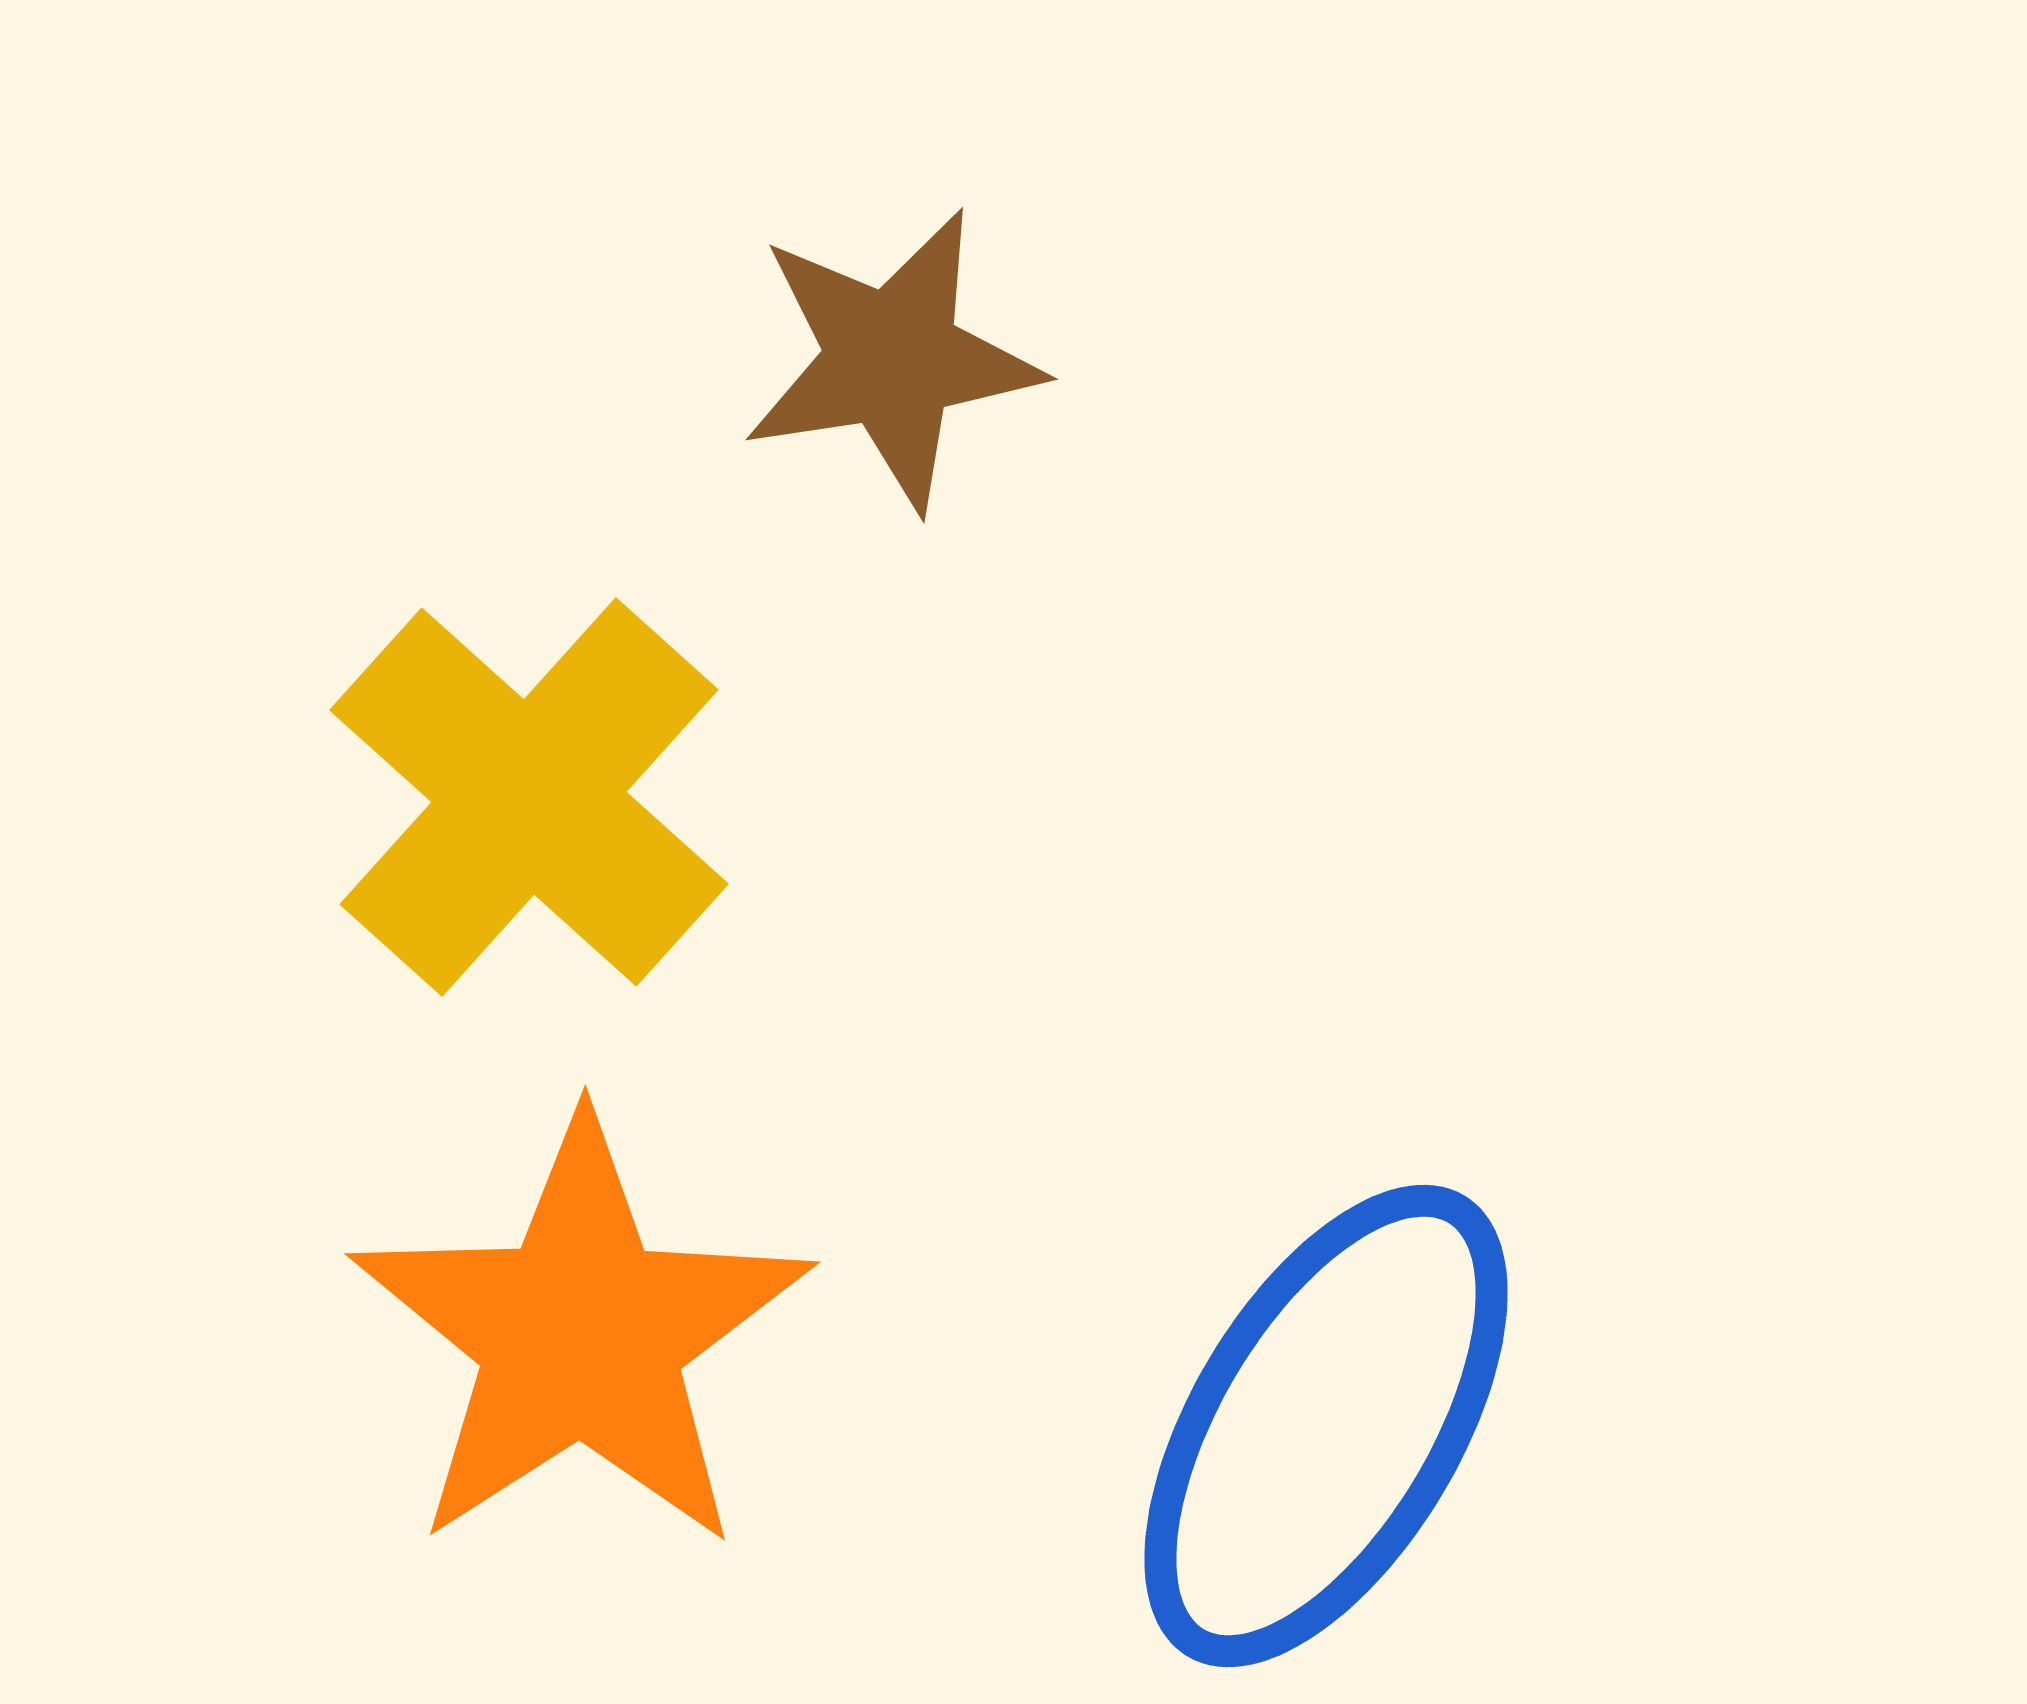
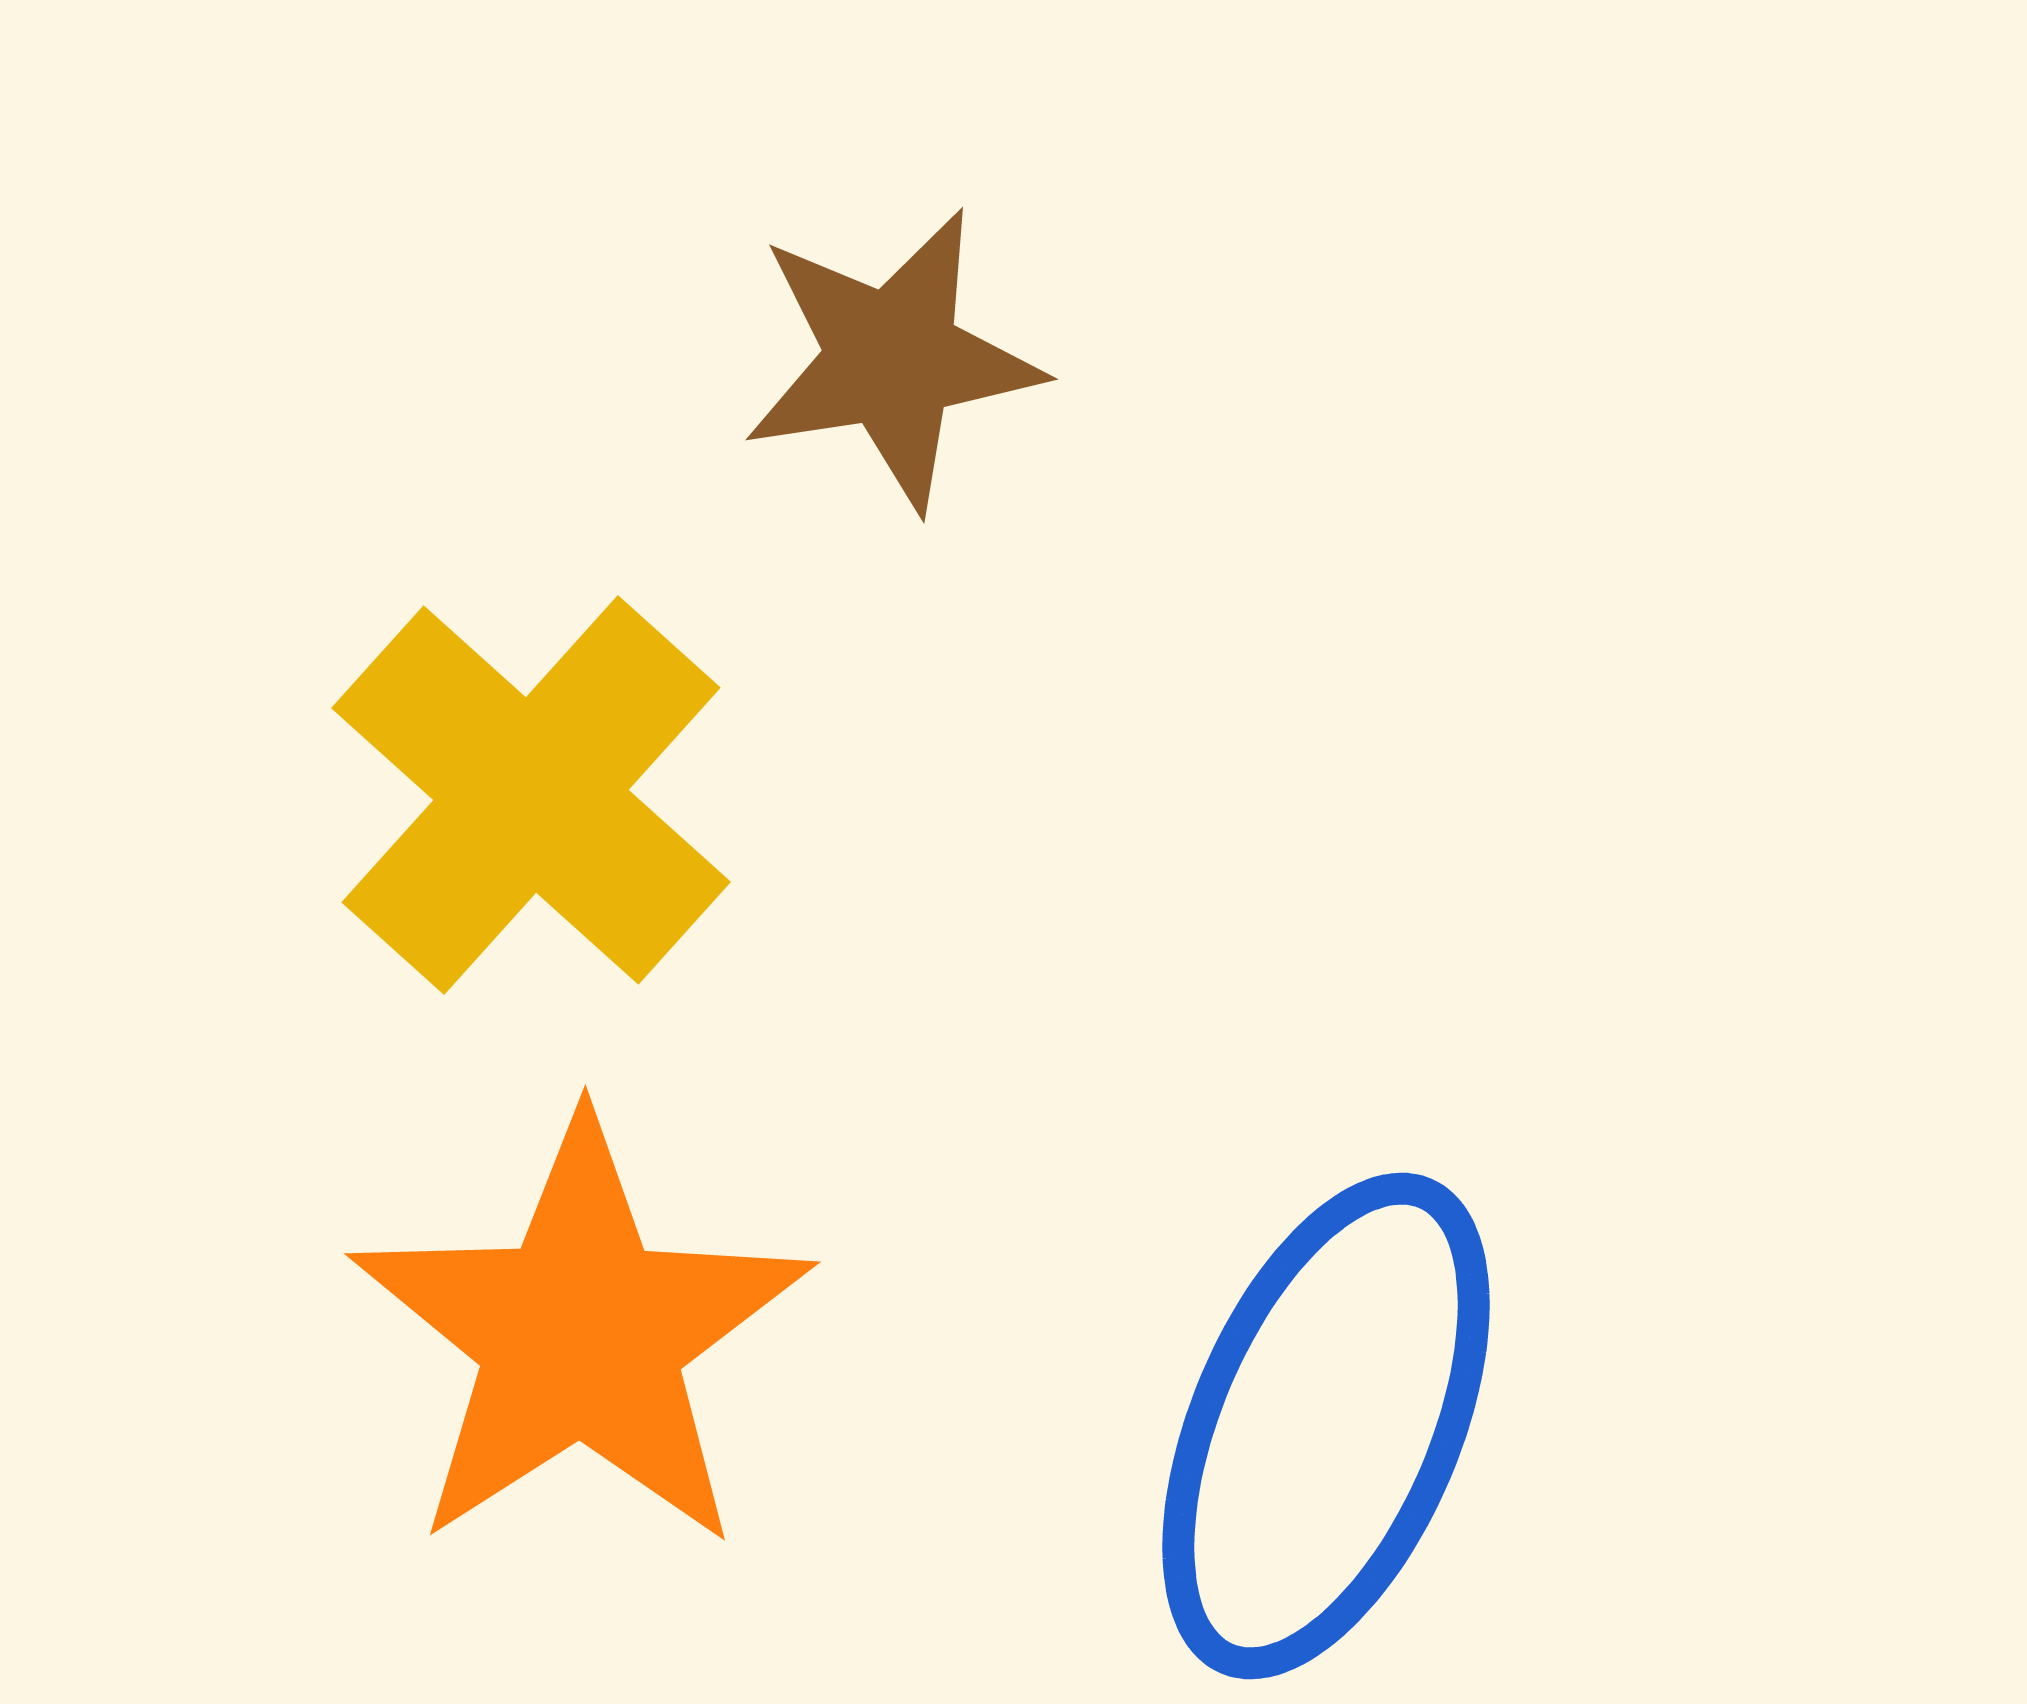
yellow cross: moved 2 px right, 2 px up
blue ellipse: rotated 8 degrees counterclockwise
